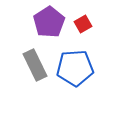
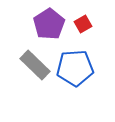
purple pentagon: moved 2 px down
gray rectangle: rotated 20 degrees counterclockwise
